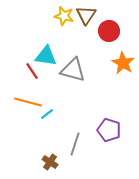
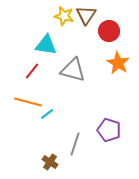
cyan triangle: moved 11 px up
orange star: moved 5 px left
red line: rotated 72 degrees clockwise
